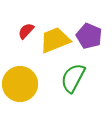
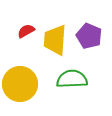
red semicircle: rotated 18 degrees clockwise
yellow trapezoid: rotated 64 degrees counterclockwise
green semicircle: moved 1 px left, 1 px down; rotated 60 degrees clockwise
